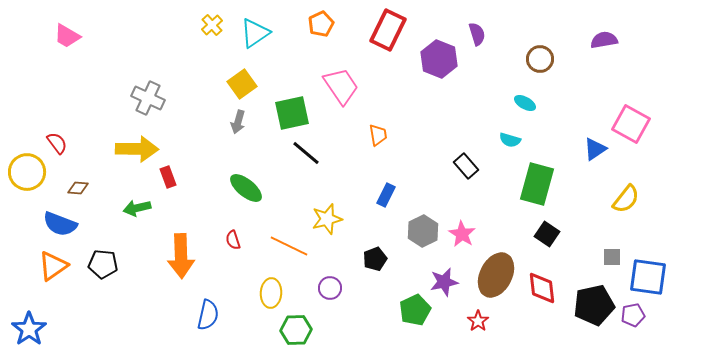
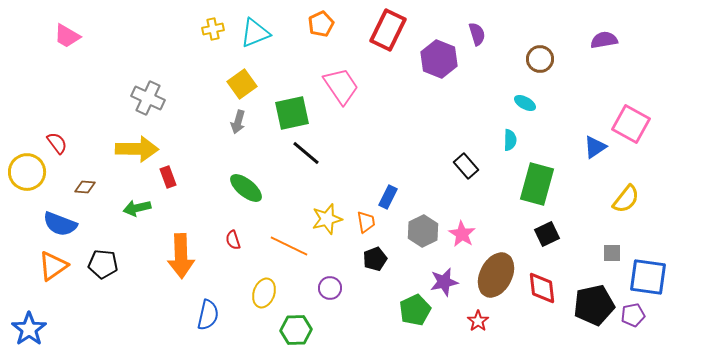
yellow cross at (212, 25): moved 1 px right, 4 px down; rotated 30 degrees clockwise
cyan triangle at (255, 33): rotated 12 degrees clockwise
orange trapezoid at (378, 135): moved 12 px left, 87 px down
cyan semicircle at (510, 140): rotated 105 degrees counterclockwise
blue triangle at (595, 149): moved 2 px up
brown diamond at (78, 188): moved 7 px right, 1 px up
blue rectangle at (386, 195): moved 2 px right, 2 px down
black square at (547, 234): rotated 30 degrees clockwise
gray square at (612, 257): moved 4 px up
yellow ellipse at (271, 293): moved 7 px left; rotated 16 degrees clockwise
